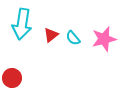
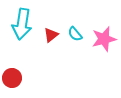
cyan semicircle: moved 2 px right, 4 px up
